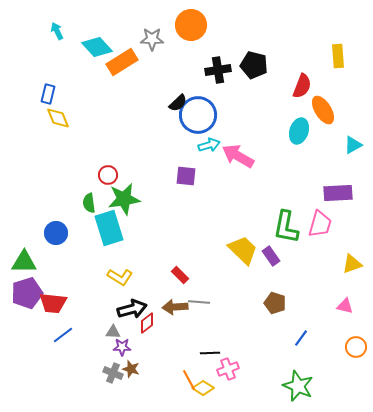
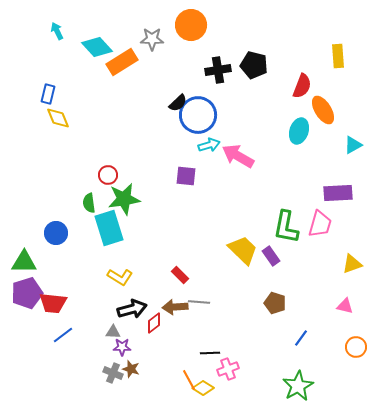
red diamond at (147, 323): moved 7 px right
green star at (298, 386): rotated 20 degrees clockwise
